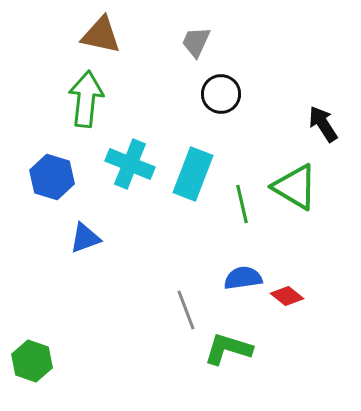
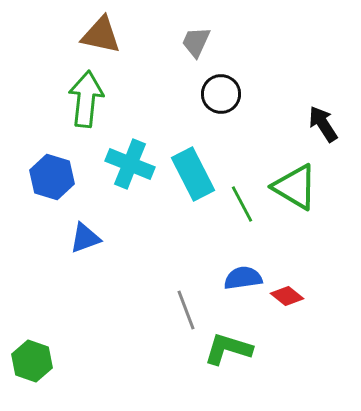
cyan rectangle: rotated 48 degrees counterclockwise
green line: rotated 15 degrees counterclockwise
